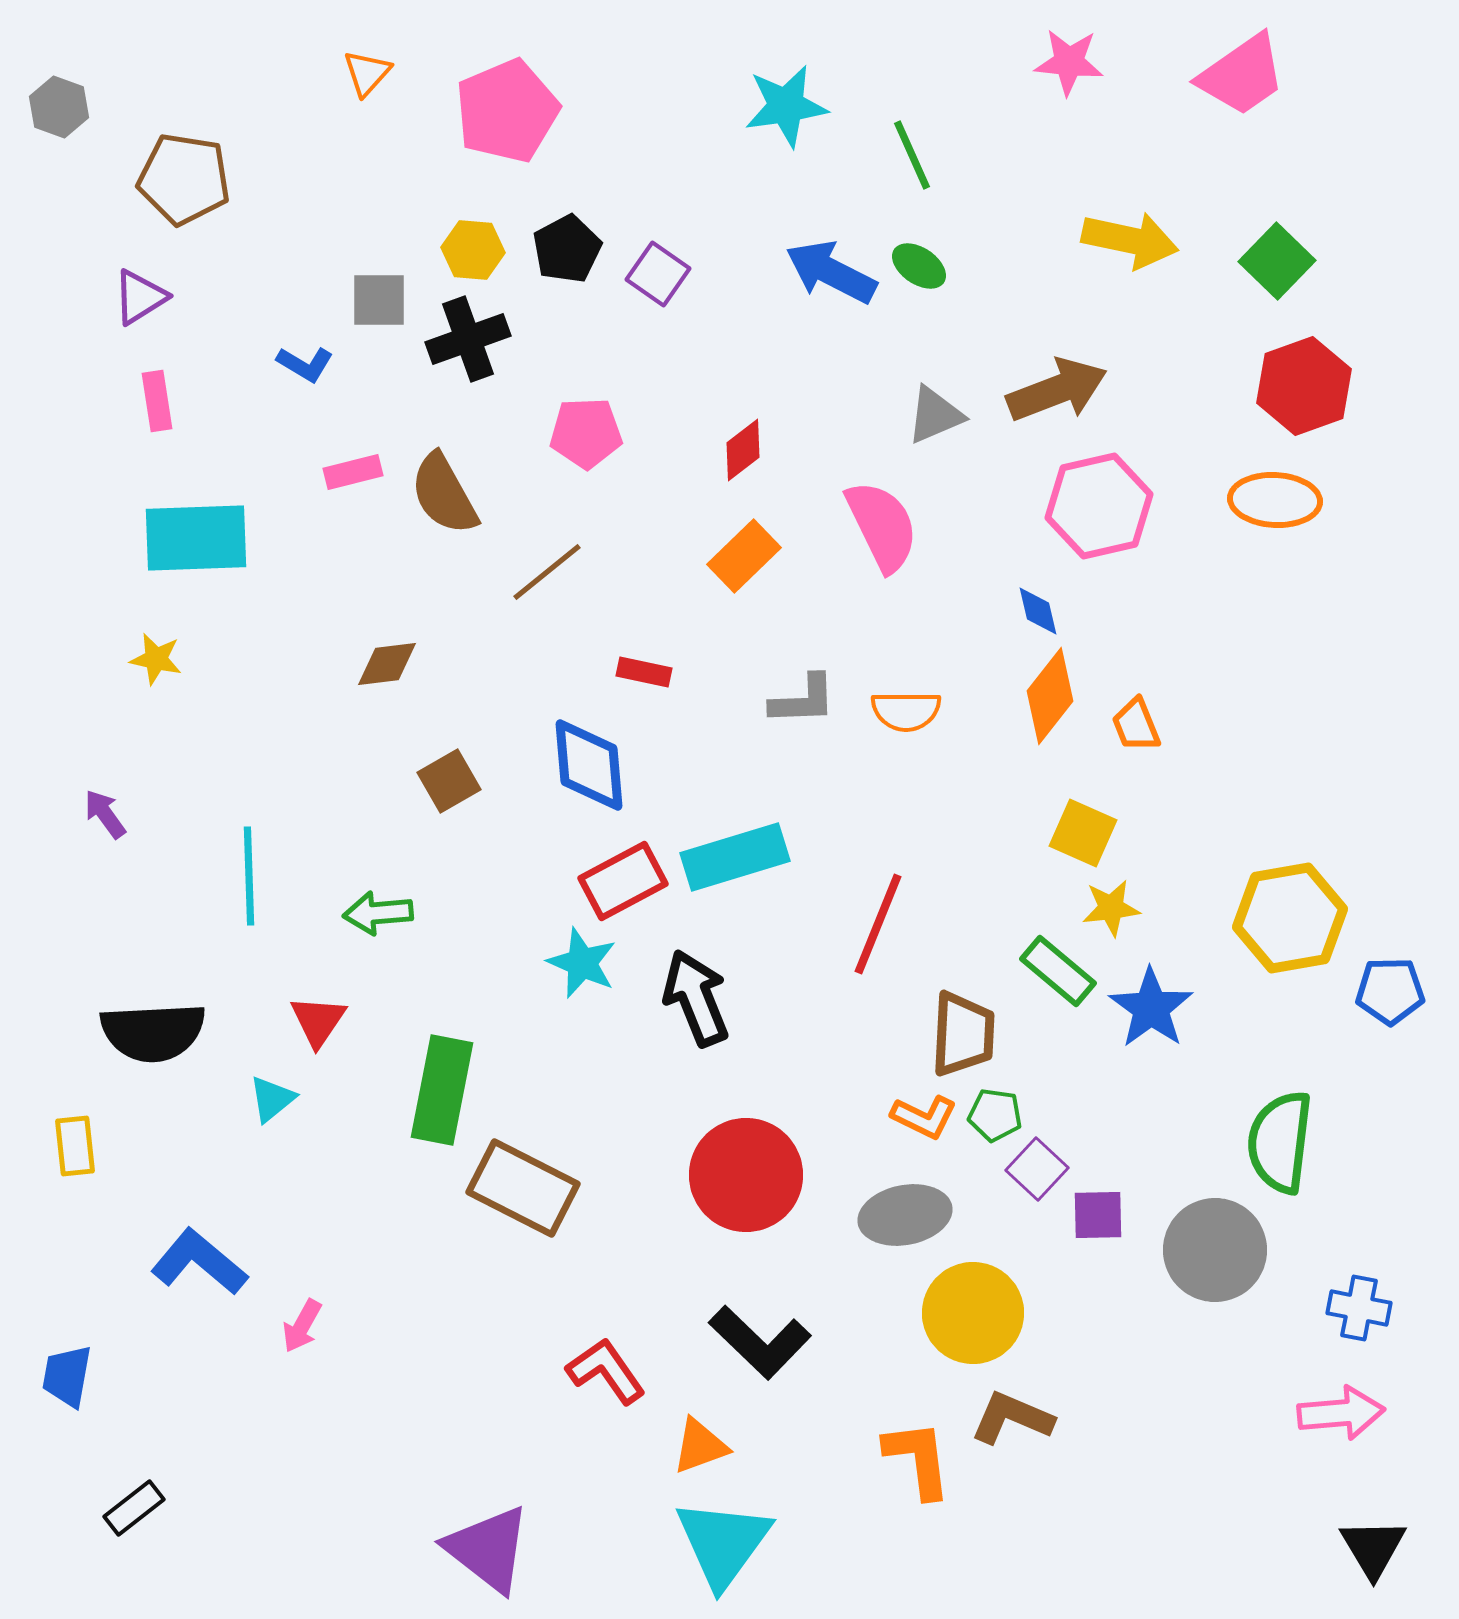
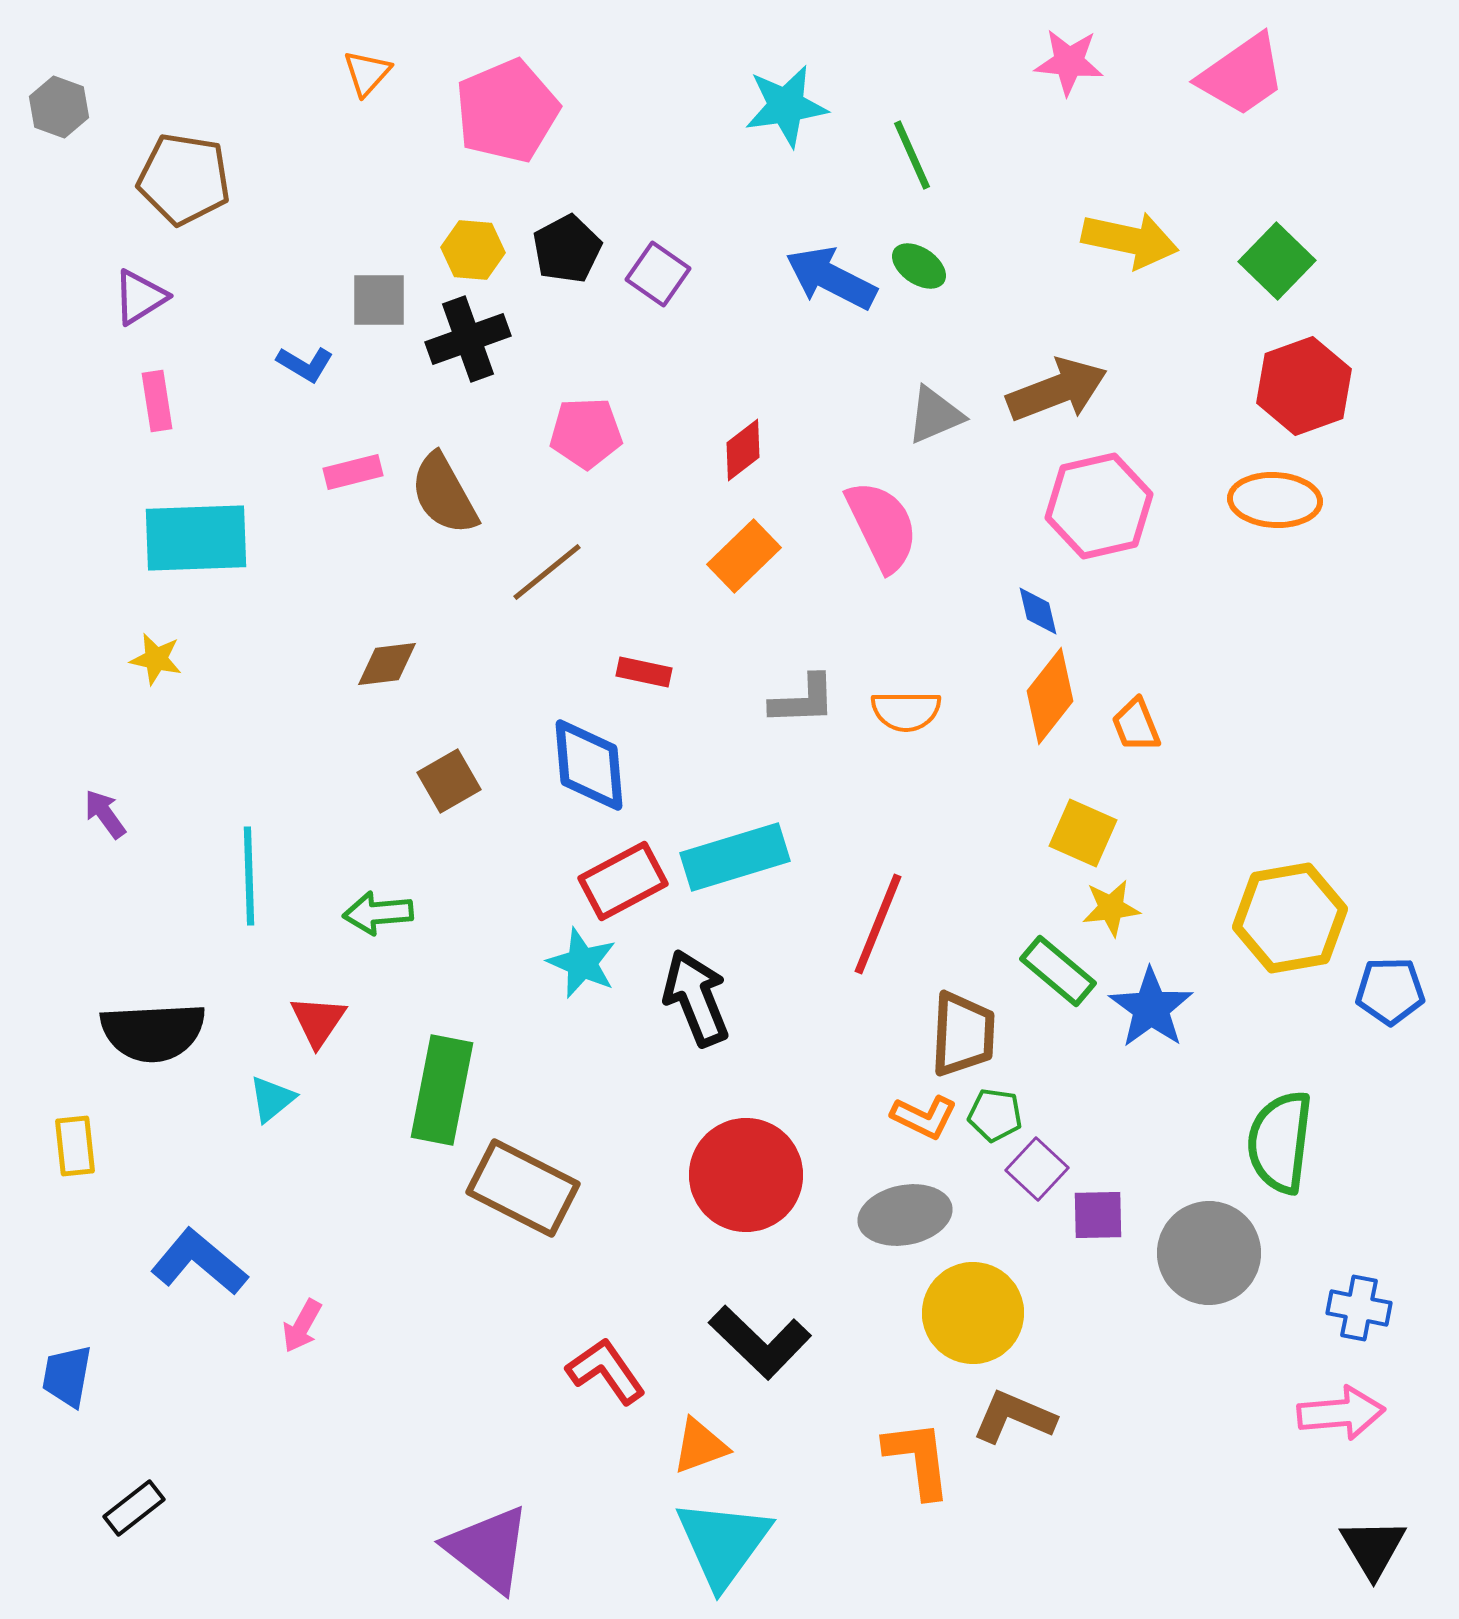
blue arrow at (831, 272): moved 6 px down
gray circle at (1215, 1250): moved 6 px left, 3 px down
brown L-shape at (1012, 1418): moved 2 px right, 1 px up
